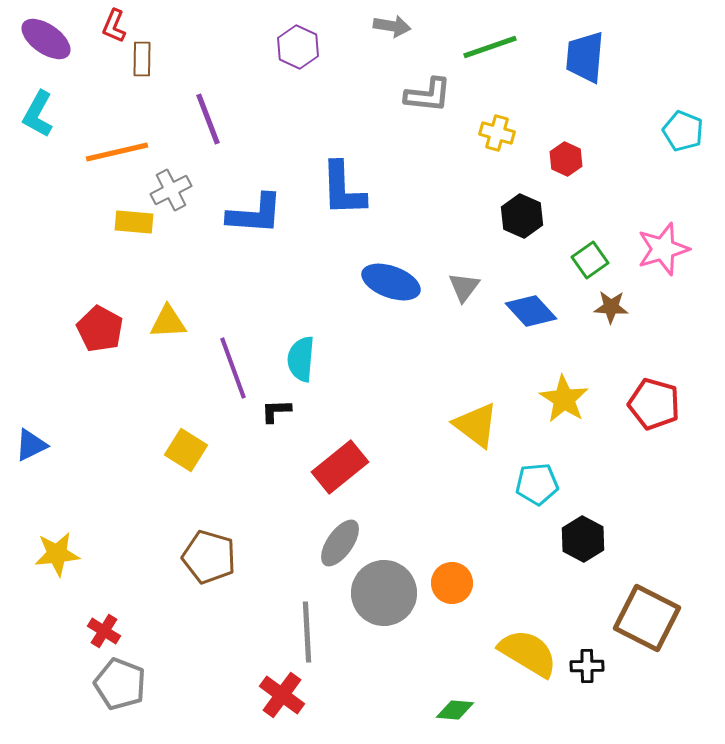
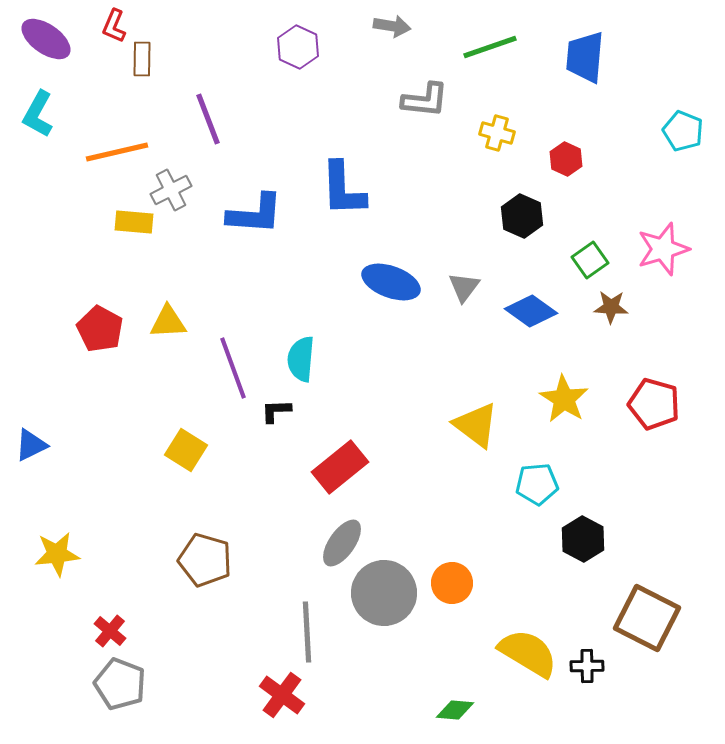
gray L-shape at (428, 95): moved 3 px left, 5 px down
blue diamond at (531, 311): rotated 12 degrees counterclockwise
gray ellipse at (340, 543): moved 2 px right
brown pentagon at (209, 557): moved 4 px left, 3 px down
red cross at (104, 631): moved 6 px right; rotated 8 degrees clockwise
